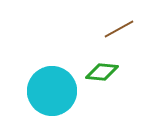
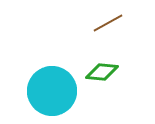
brown line: moved 11 px left, 6 px up
